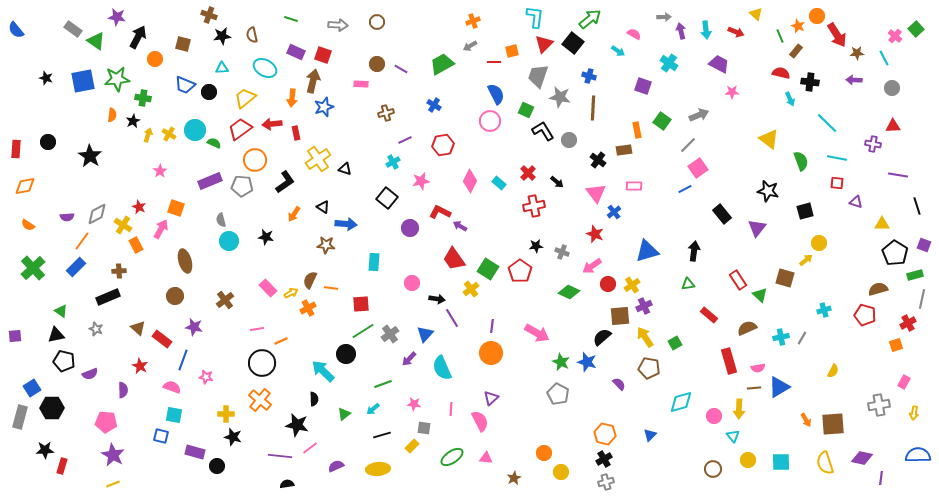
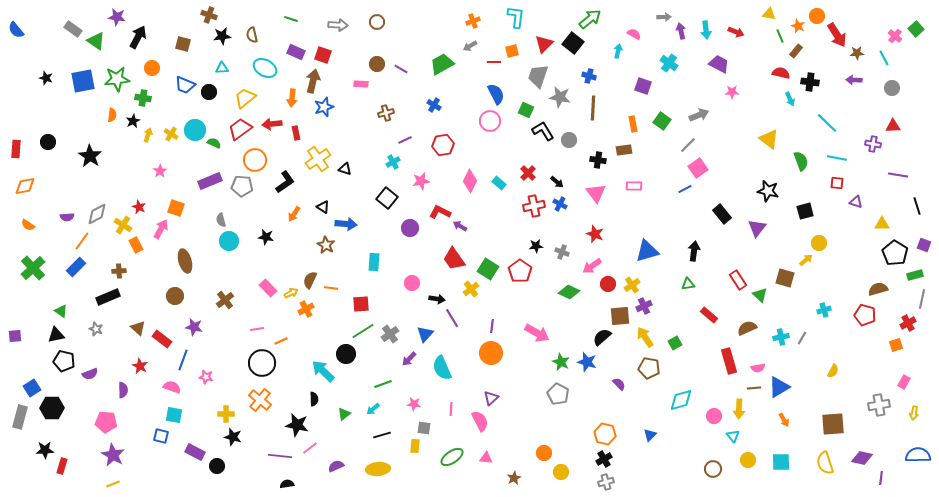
yellow triangle at (756, 14): moved 13 px right; rotated 32 degrees counterclockwise
cyan L-shape at (535, 17): moved 19 px left
cyan arrow at (618, 51): rotated 112 degrees counterclockwise
orange circle at (155, 59): moved 3 px left, 9 px down
orange rectangle at (637, 130): moved 4 px left, 6 px up
yellow cross at (169, 134): moved 2 px right
black cross at (598, 160): rotated 28 degrees counterclockwise
blue cross at (614, 212): moved 54 px left, 8 px up; rotated 24 degrees counterclockwise
brown star at (326, 245): rotated 24 degrees clockwise
orange cross at (308, 308): moved 2 px left, 1 px down
cyan diamond at (681, 402): moved 2 px up
orange arrow at (806, 420): moved 22 px left
yellow rectangle at (412, 446): moved 3 px right; rotated 40 degrees counterclockwise
purple rectangle at (195, 452): rotated 12 degrees clockwise
